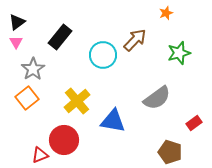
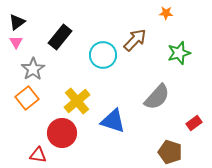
orange star: rotated 24 degrees clockwise
gray semicircle: moved 1 px up; rotated 12 degrees counterclockwise
blue triangle: rotated 8 degrees clockwise
red circle: moved 2 px left, 7 px up
red triangle: moved 2 px left; rotated 30 degrees clockwise
